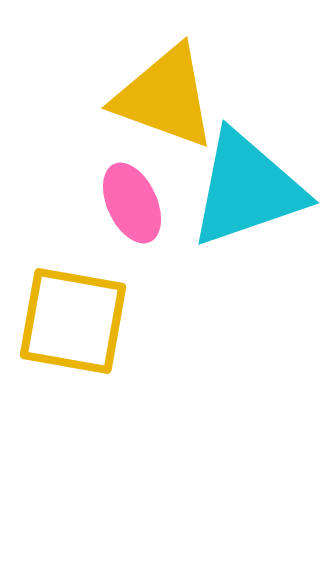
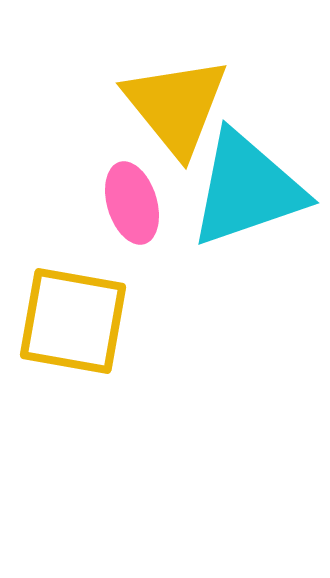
yellow triangle: moved 11 px right, 9 px down; rotated 31 degrees clockwise
pink ellipse: rotated 8 degrees clockwise
